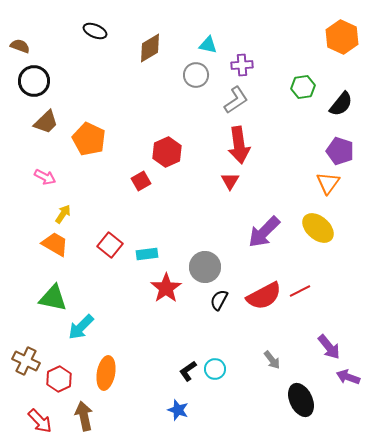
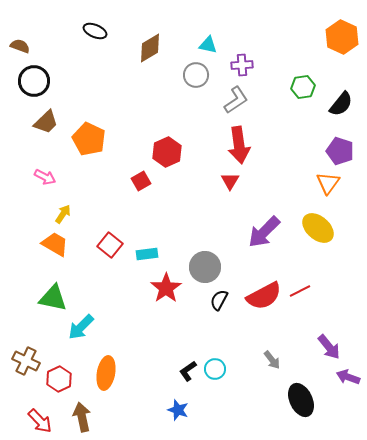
brown arrow at (84, 416): moved 2 px left, 1 px down
